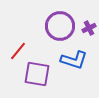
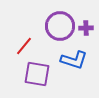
purple cross: moved 3 px left; rotated 24 degrees clockwise
red line: moved 6 px right, 5 px up
